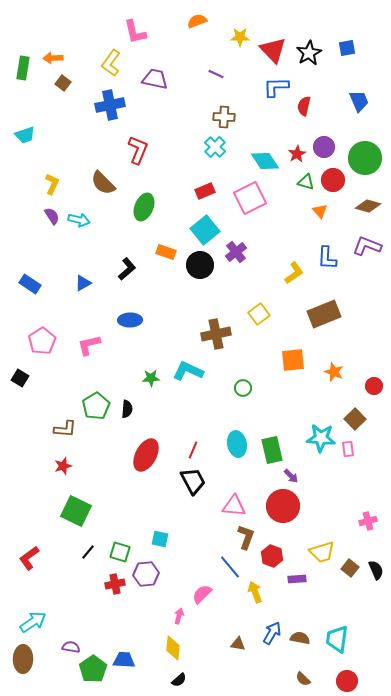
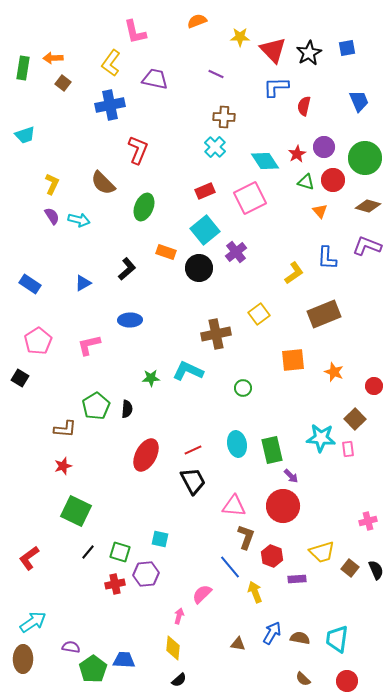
black circle at (200, 265): moved 1 px left, 3 px down
pink pentagon at (42, 341): moved 4 px left
red line at (193, 450): rotated 42 degrees clockwise
